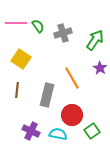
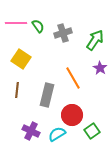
orange line: moved 1 px right
cyan semicircle: moved 1 px left; rotated 42 degrees counterclockwise
